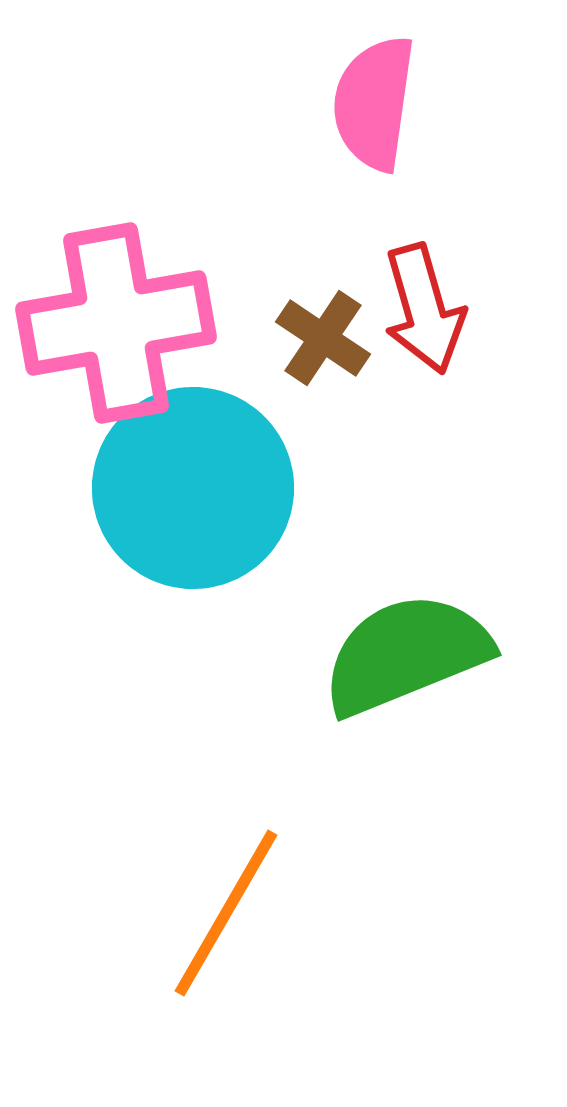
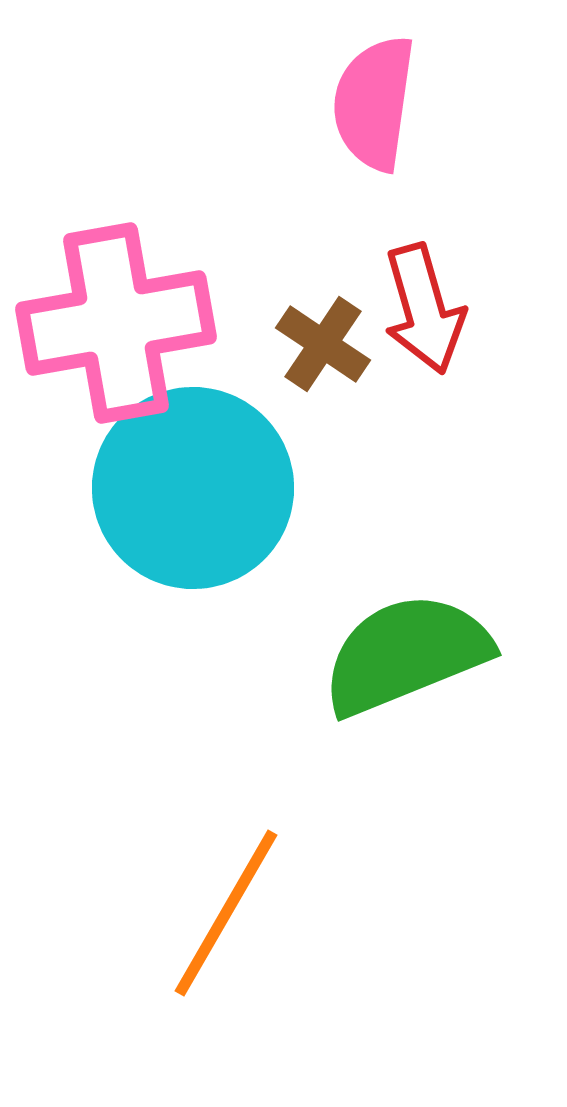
brown cross: moved 6 px down
